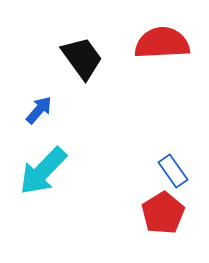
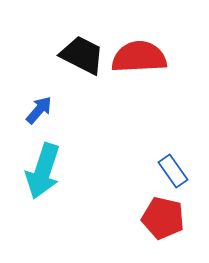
red semicircle: moved 23 px left, 14 px down
black trapezoid: moved 3 px up; rotated 27 degrees counterclockwise
cyan arrow: rotated 26 degrees counterclockwise
red pentagon: moved 5 px down; rotated 27 degrees counterclockwise
